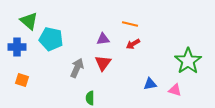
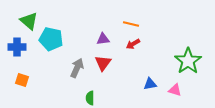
orange line: moved 1 px right
